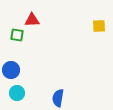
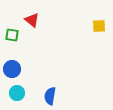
red triangle: rotated 42 degrees clockwise
green square: moved 5 px left
blue circle: moved 1 px right, 1 px up
blue semicircle: moved 8 px left, 2 px up
